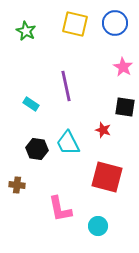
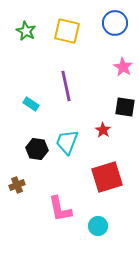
yellow square: moved 8 px left, 7 px down
red star: rotated 14 degrees clockwise
cyan trapezoid: moved 1 px left, 1 px up; rotated 48 degrees clockwise
red square: rotated 32 degrees counterclockwise
brown cross: rotated 28 degrees counterclockwise
